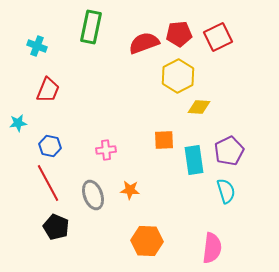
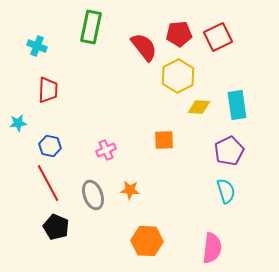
red semicircle: moved 4 px down; rotated 72 degrees clockwise
red trapezoid: rotated 20 degrees counterclockwise
pink cross: rotated 18 degrees counterclockwise
cyan rectangle: moved 43 px right, 55 px up
